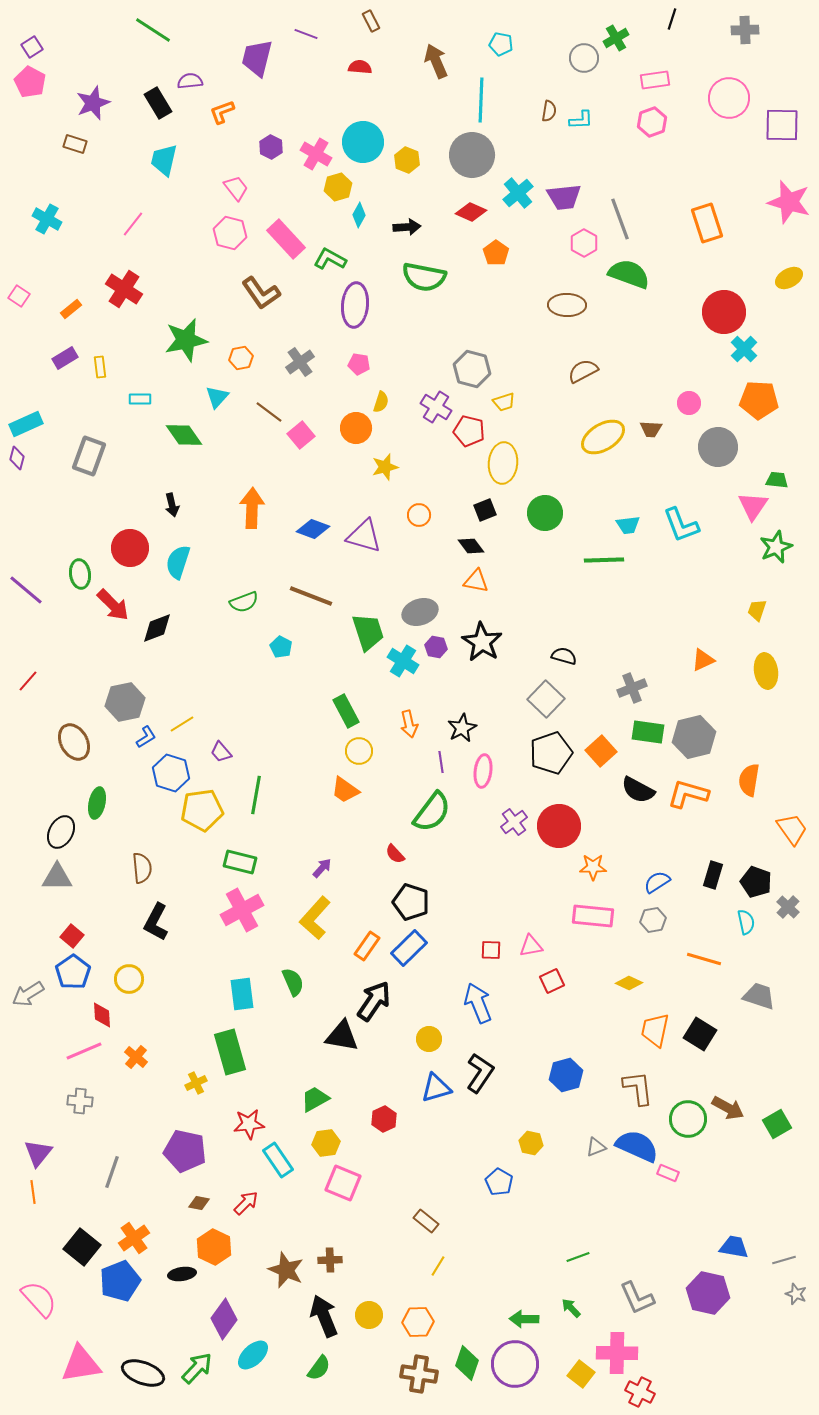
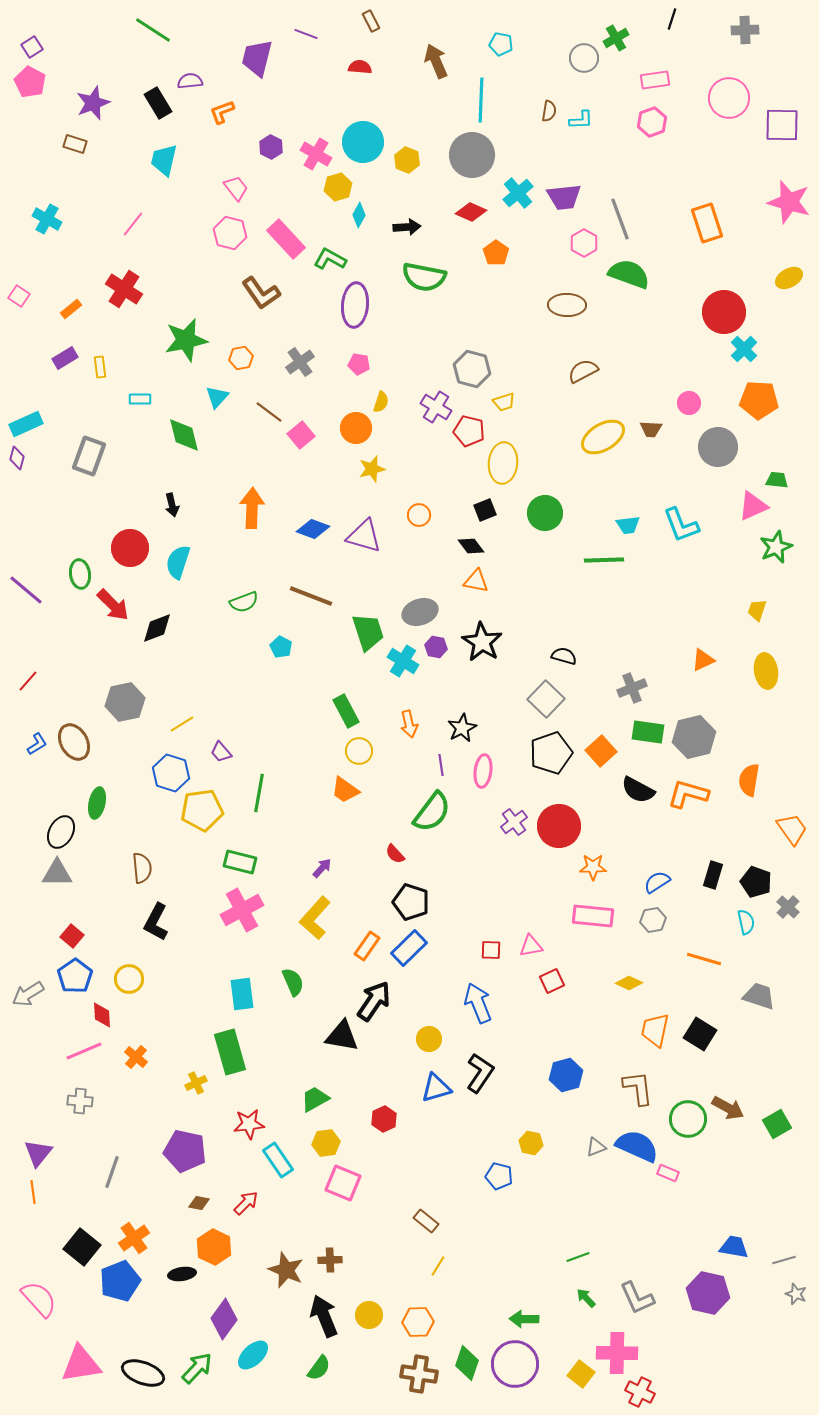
green diamond at (184, 435): rotated 21 degrees clockwise
yellow star at (385, 467): moved 13 px left, 2 px down
pink triangle at (753, 506): rotated 32 degrees clockwise
blue L-shape at (146, 737): moved 109 px left, 7 px down
purple line at (441, 762): moved 3 px down
green line at (256, 795): moved 3 px right, 2 px up
gray triangle at (57, 877): moved 4 px up
blue pentagon at (73, 972): moved 2 px right, 4 px down
blue pentagon at (499, 1182): moved 6 px up; rotated 16 degrees counterclockwise
green arrow at (571, 1308): moved 15 px right, 10 px up
